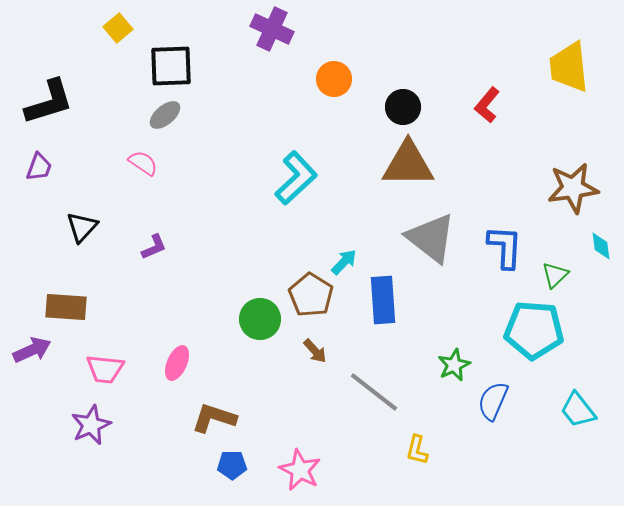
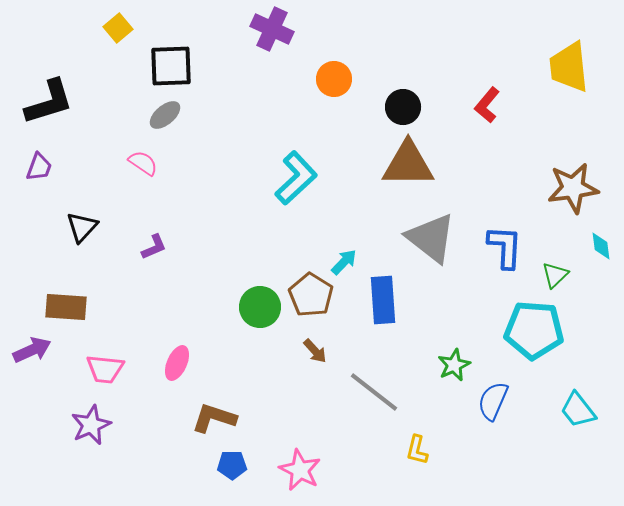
green circle: moved 12 px up
